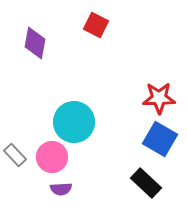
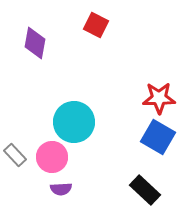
blue square: moved 2 px left, 2 px up
black rectangle: moved 1 px left, 7 px down
